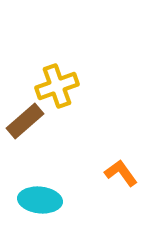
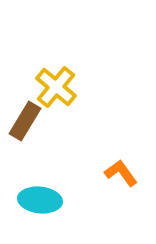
yellow cross: moved 1 px left, 1 px down; rotated 30 degrees counterclockwise
brown rectangle: rotated 18 degrees counterclockwise
